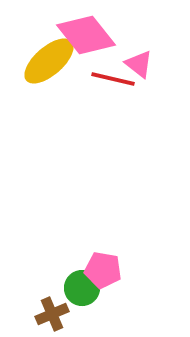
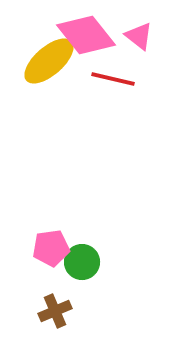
pink triangle: moved 28 px up
pink pentagon: moved 52 px left, 22 px up; rotated 18 degrees counterclockwise
green circle: moved 26 px up
brown cross: moved 3 px right, 3 px up
